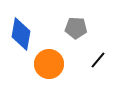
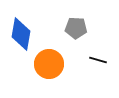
black line: rotated 66 degrees clockwise
